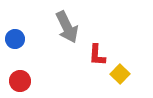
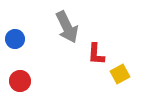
red L-shape: moved 1 px left, 1 px up
yellow square: rotated 18 degrees clockwise
